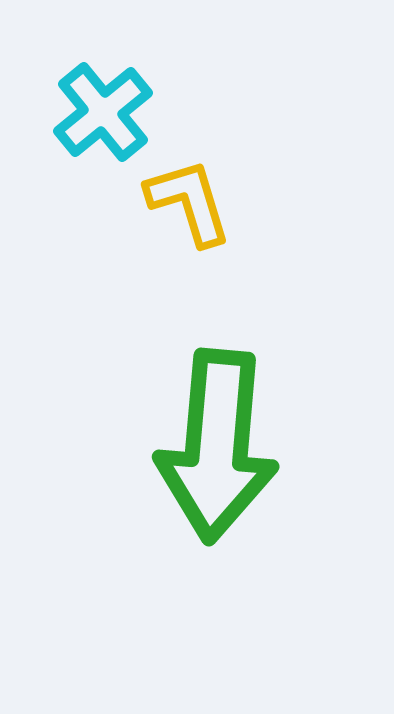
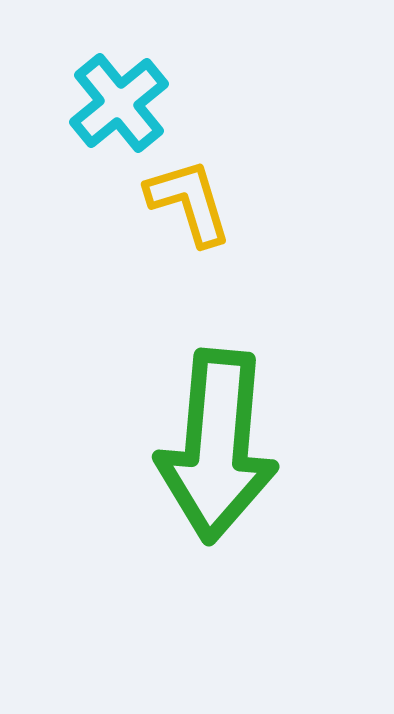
cyan cross: moved 16 px right, 9 px up
